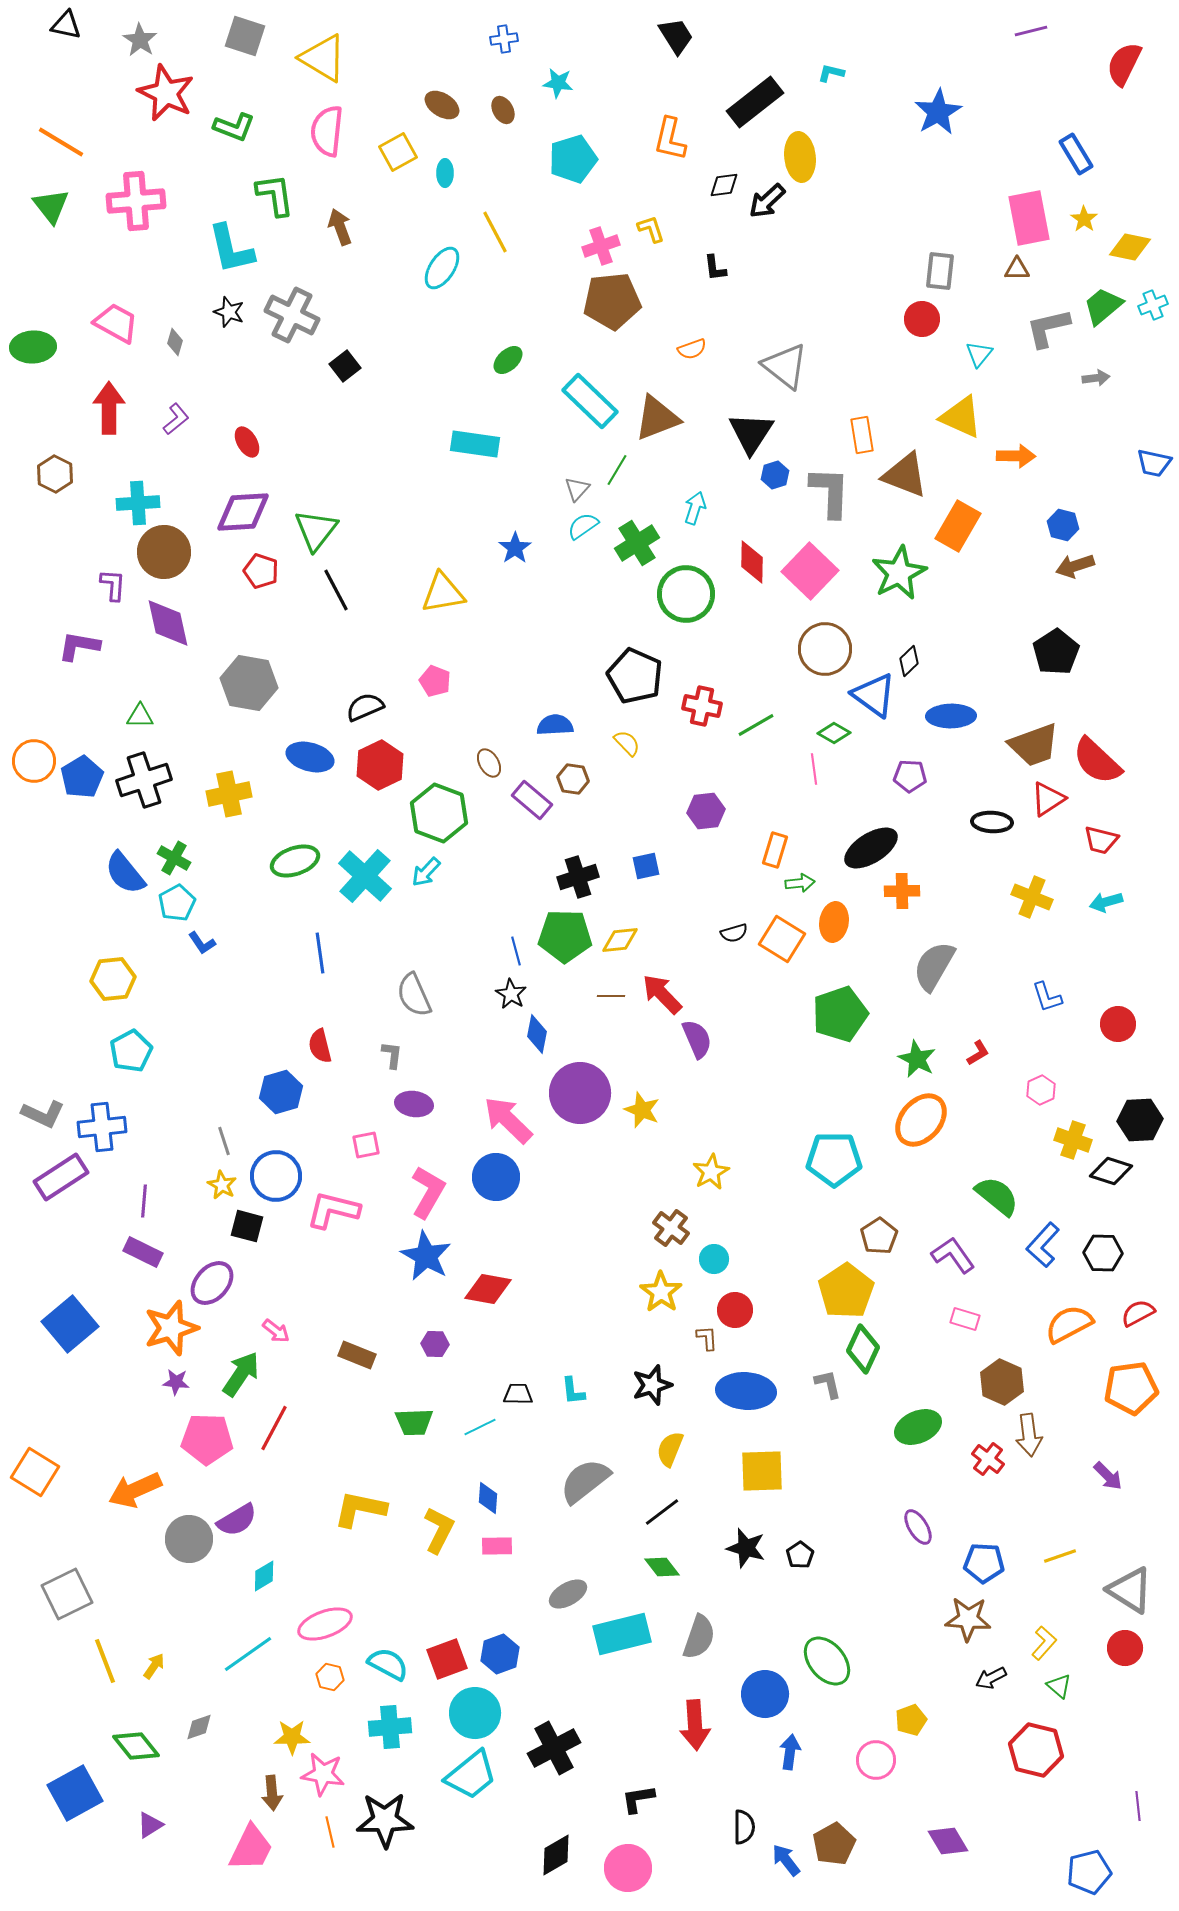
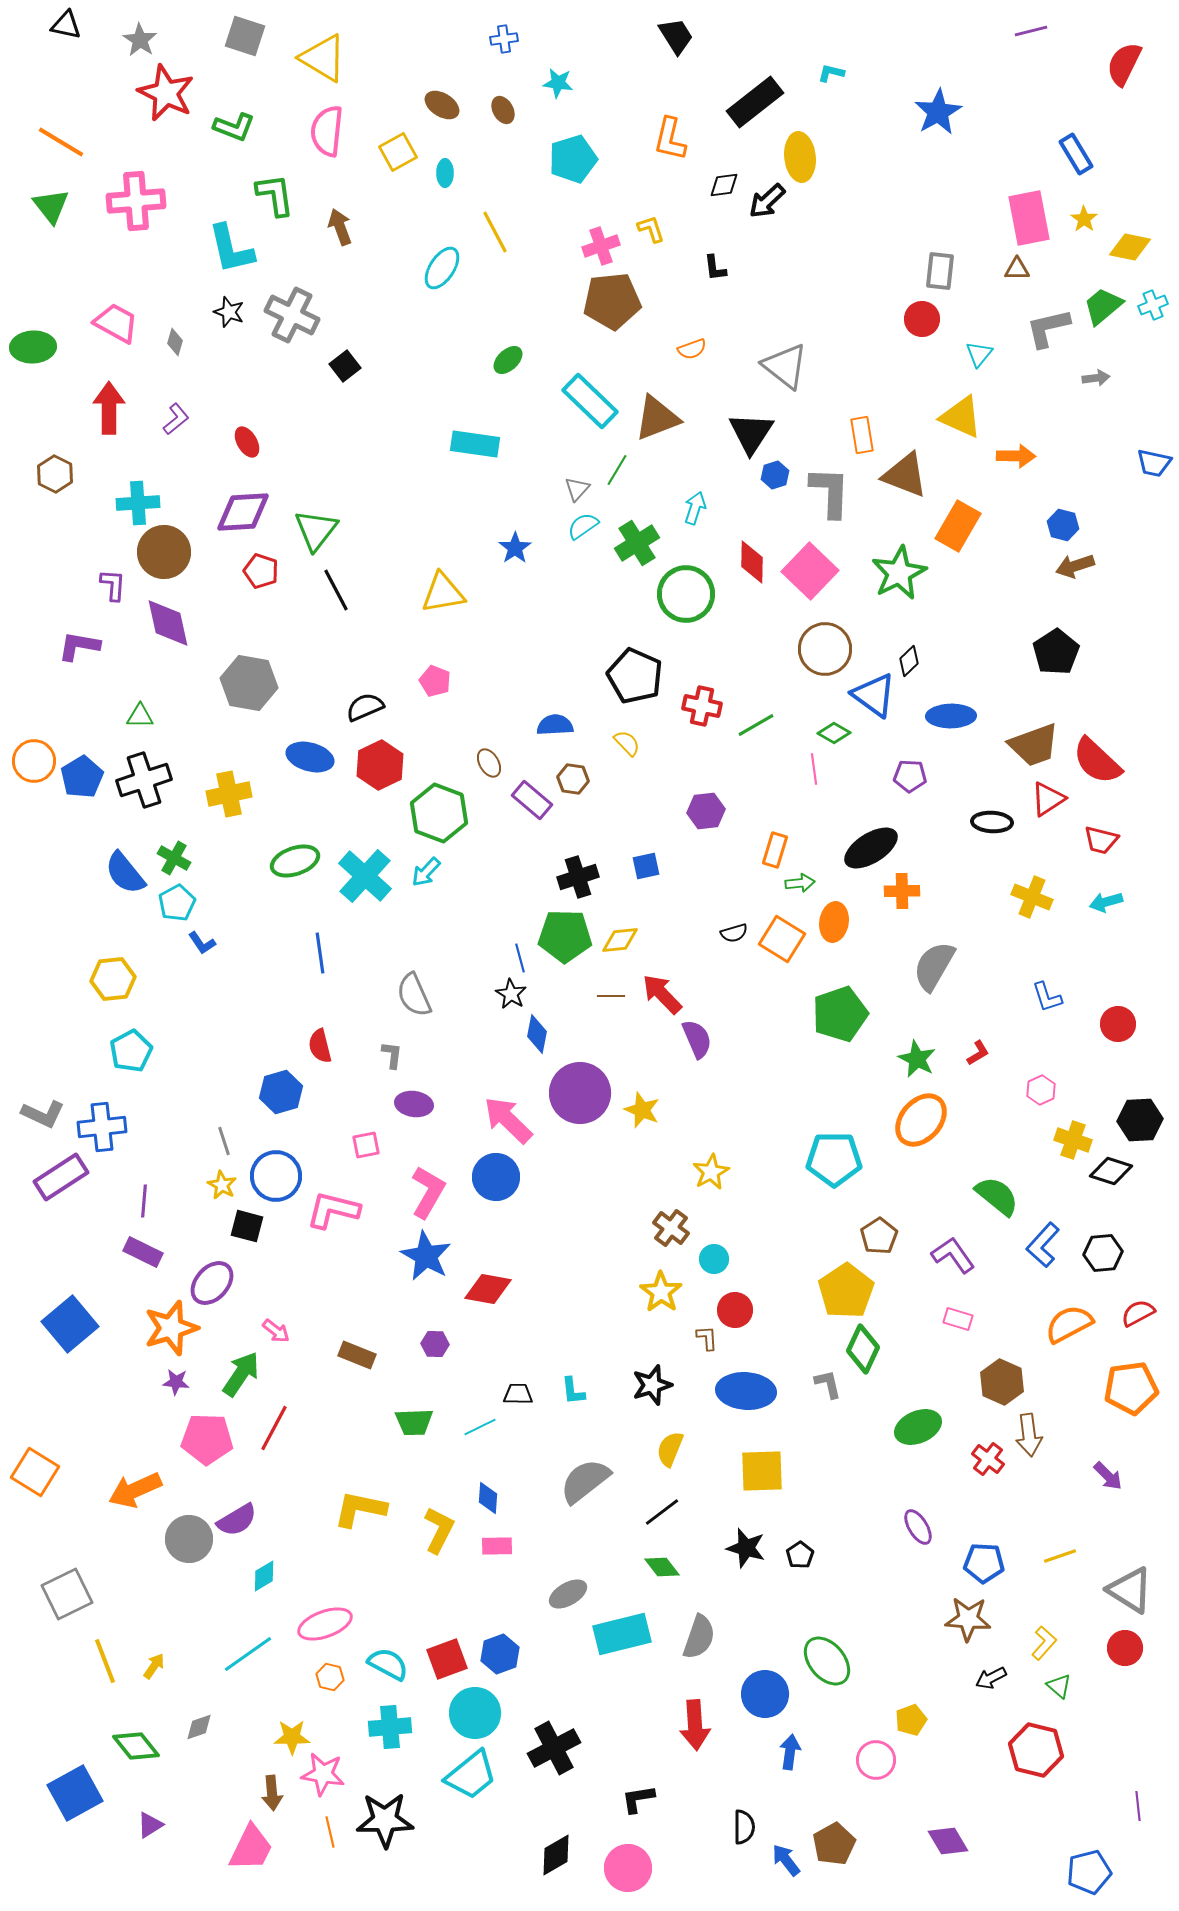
blue line at (516, 951): moved 4 px right, 7 px down
black hexagon at (1103, 1253): rotated 6 degrees counterclockwise
pink rectangle at (965, 1319): moved 7 px left
